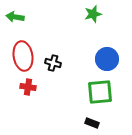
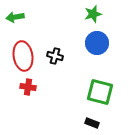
green arrow: rotated 18 degrees counterclockwise
blue circle: moved 10 px left, 16 px up
black cross: moved 2 px right, 7 px up
green square: rotated 20 degrees clockwise
